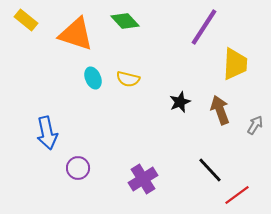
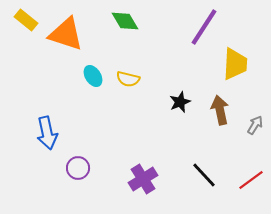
green diamond: rotated 12 degrees clockwise
orange triangle: moved 10 px left
cyan ellipse: moved 2 px up; rotated 10 degrees counterclockwise
brown arrow: rotated 8 degrees clockwise
black line: moved 6 px left, 5 px down
red line: moved 14 px right, 15 px up
